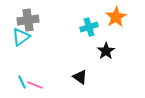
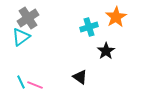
gray cross: moved 2 px up; rotated 25 degrees counterclockwise
cyan line: moved 1 px left
